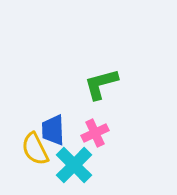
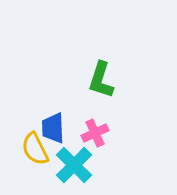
green L-shape: moved 4 px up; rotated 57 degrees counterclockwise
blue trapezoid: moved 2 px up
